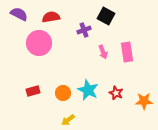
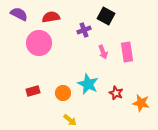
cyan star: moved 6 px up
orange star: moved 3 px left, 2 px down; rotated 12 degrees clockwise
yellow arrow: moved 2 px right; rotated 104 degrees counterclockwise
